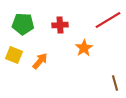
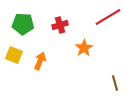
red line: moved 3 px up
red cross: rotated 14 degrees counterclockwise
orange arrow: rotated 18 degrees counterclockwise
